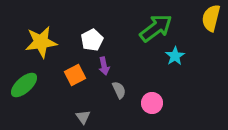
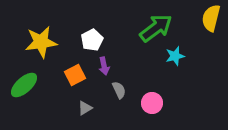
cyan star: rotated 18 degrees clockwise
gray triangle: moved 2 px right, 9 px up; rotated 35 degrees clockwise
